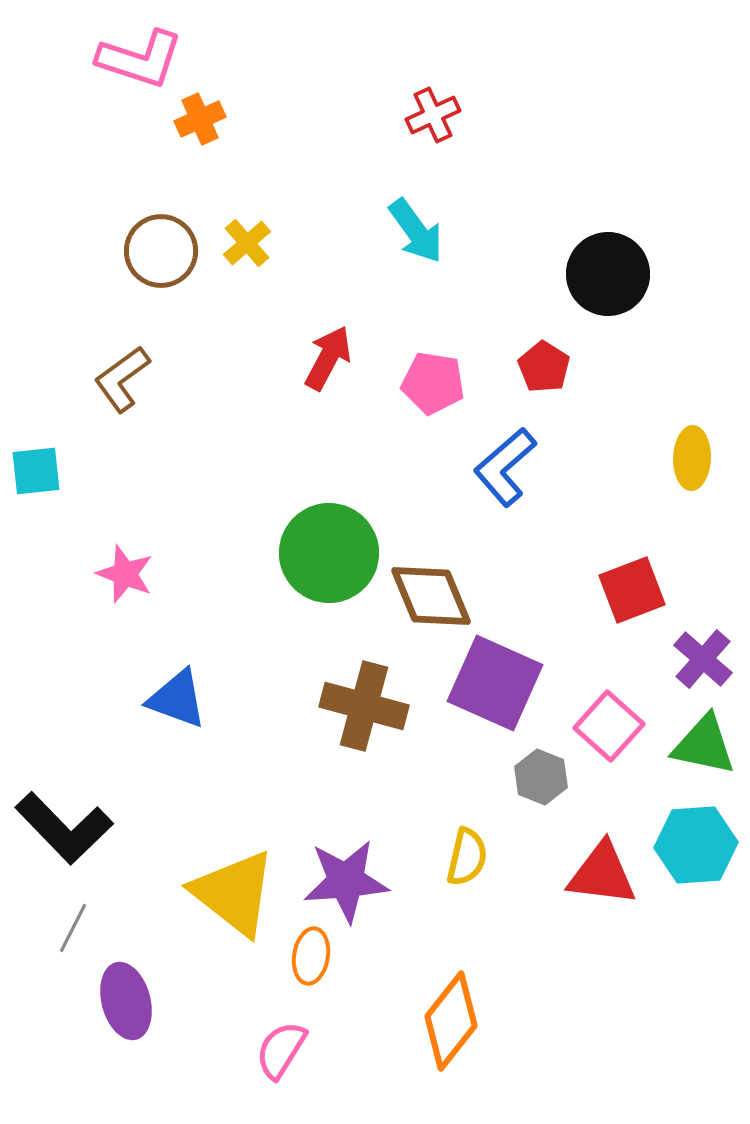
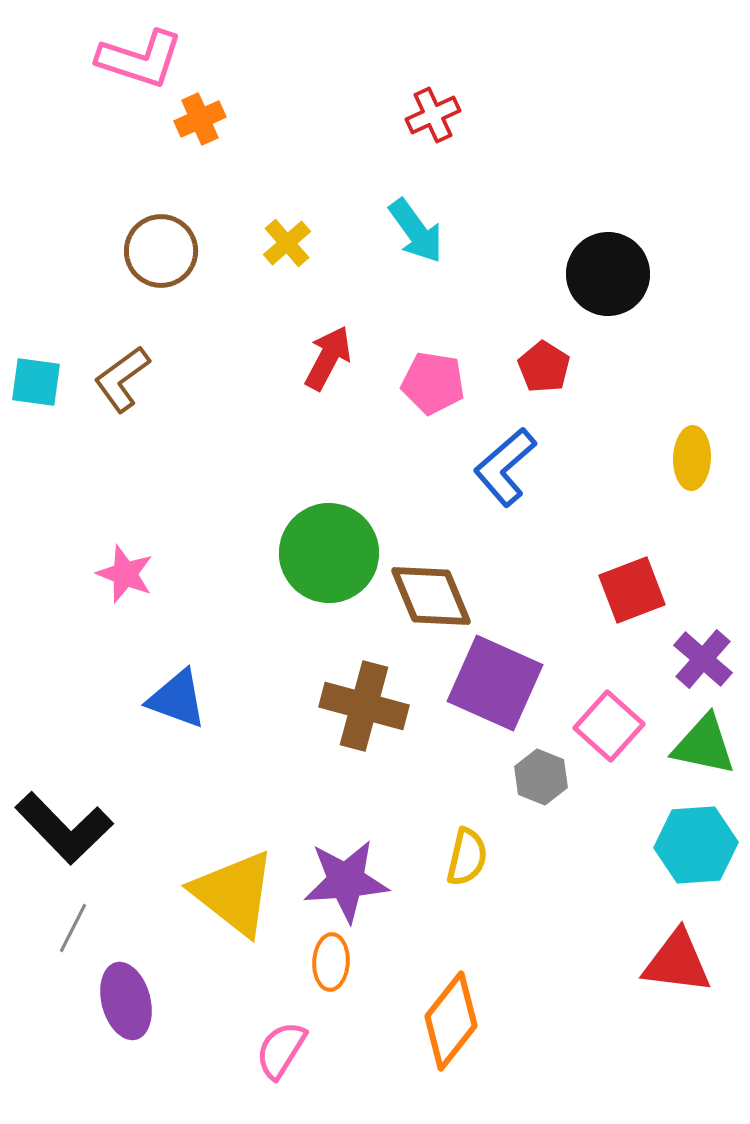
yellow cross: moved 40 px right
cyan square: moved 89 px up; rotated 14 degrees clockwise
red triangle: moved 75 px right, 88 px down
orange ellipse: moved 20 px right, 6 px down; rotated 6 degrees counterclockwise
